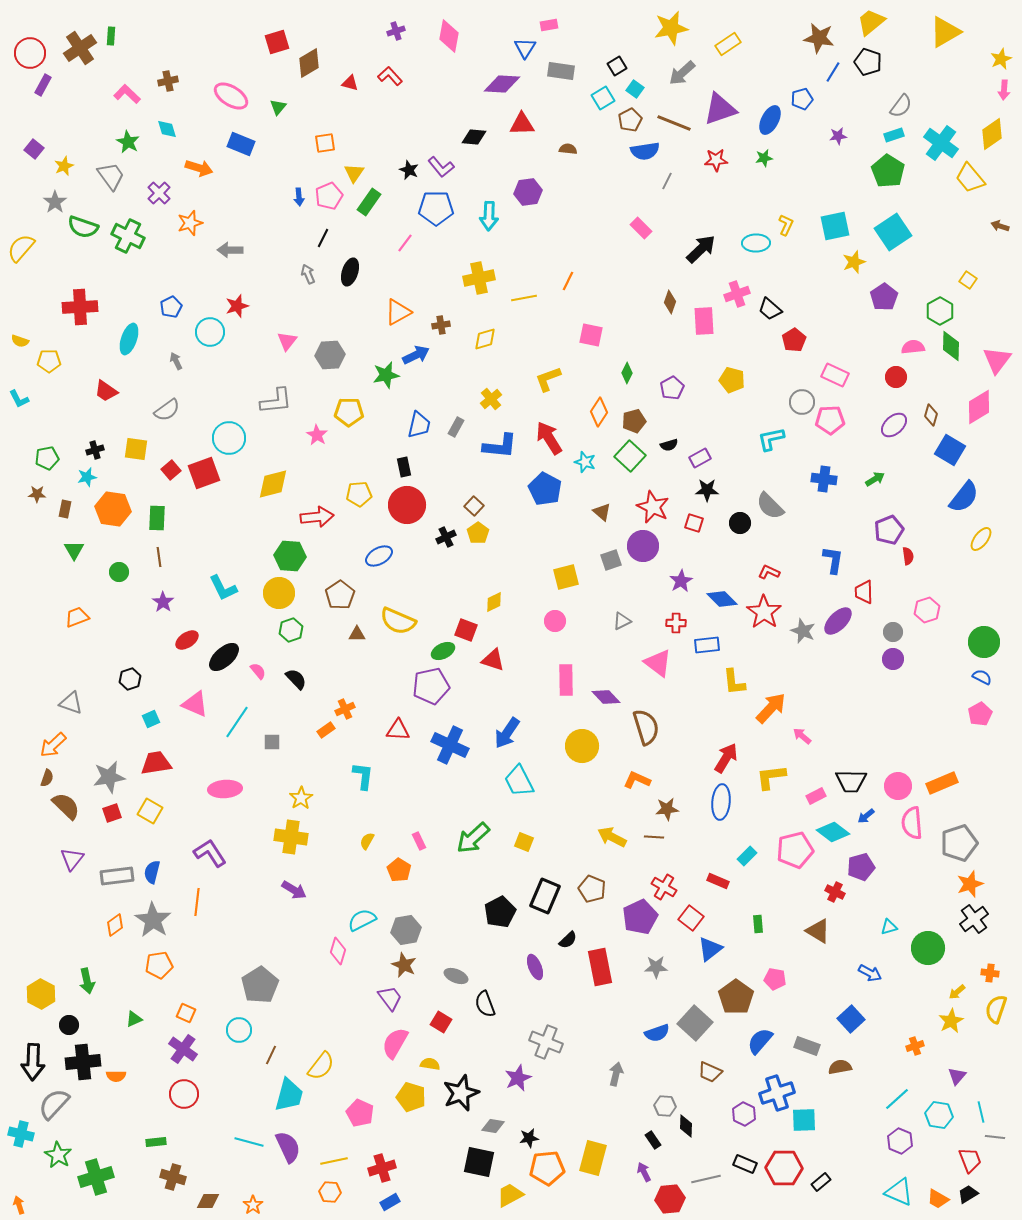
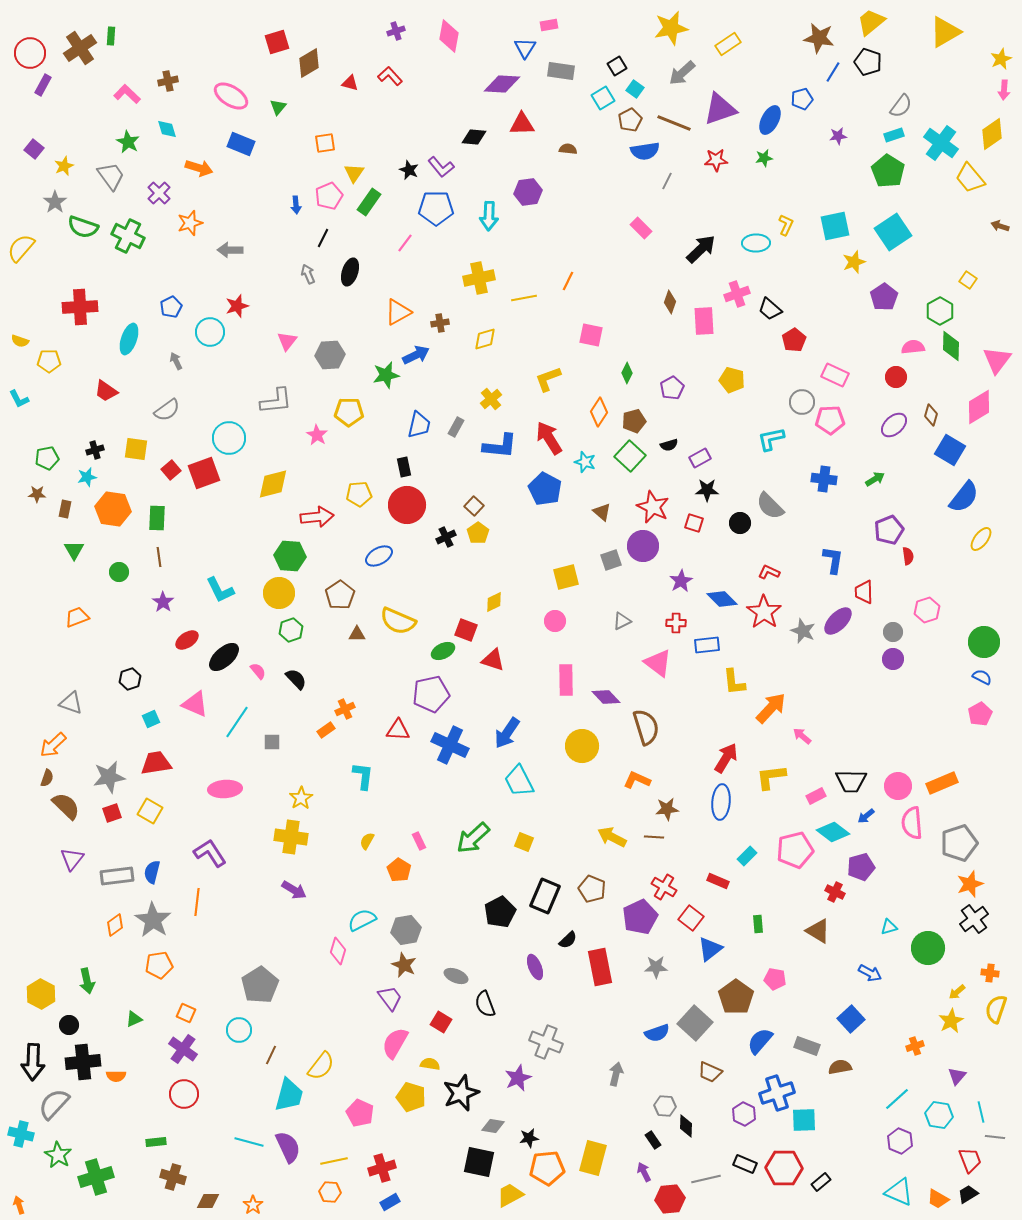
blue arrow at (299, 197): moved 3 px left, 8 px down
brown cross at (441, 325): moved 1 px left, 2 px up
cyan L-shape at (223, 588): moved 3 px left, 2 px down
purple pentagon at (431, 686): moved 8 px down
